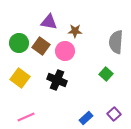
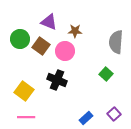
purple triangle: rotated 12 degrees clockwise
green circle: moved 1 px right, 4 px up
yellow square: moved 4 px right, 13 px down
pink line: rotated 24 degrees clockwise
